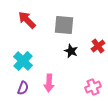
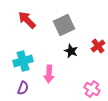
gray square: rotated 30 degrees counterclockwise
cyan cross: rotated 30 degrees clockwise
pink arrow: moved 9 px up
pink cross: moved 1 px left, 2 px down; rotated 35 degrees counterclockwise
